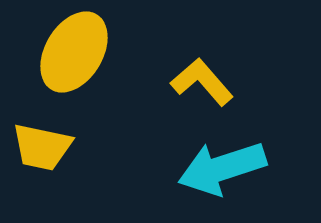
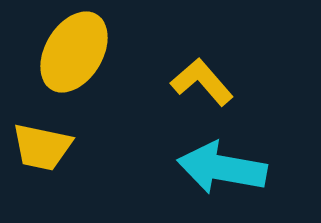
cyan arrow: rotated 28 degrees clockwise
